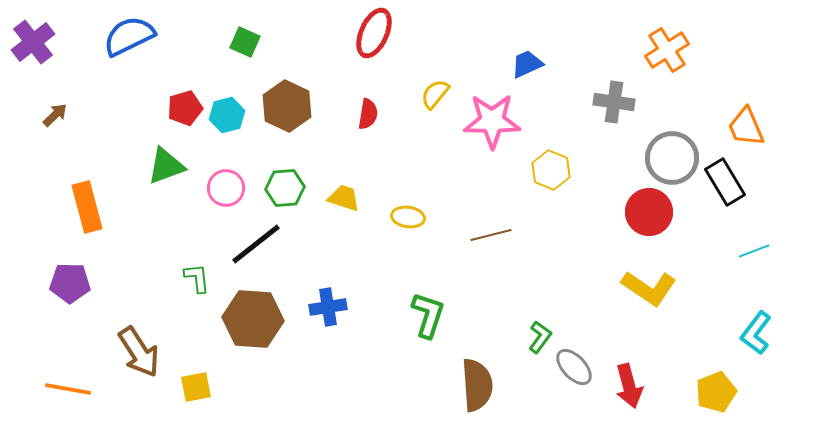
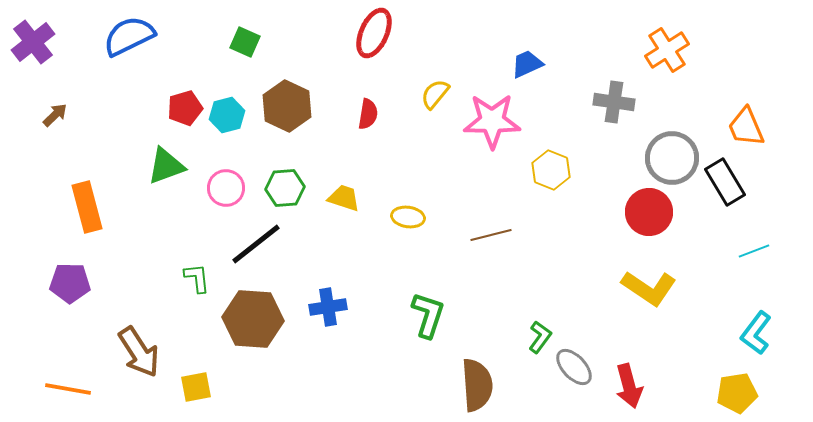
yellow pentagon at (716, 392): moved 21 px right, 1 px down; rotated 12 degrees clockwise
